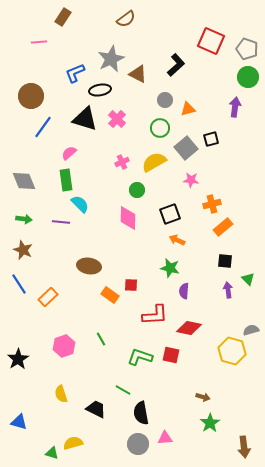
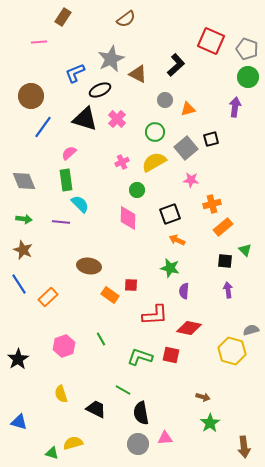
black ellipse at (100, 90): rotated 15 degrees counterclockwise
green circle at (160, 128): moved 5 px left, 4 px down
green triangle at (248, 279): moved 3 px left, 29 px up
